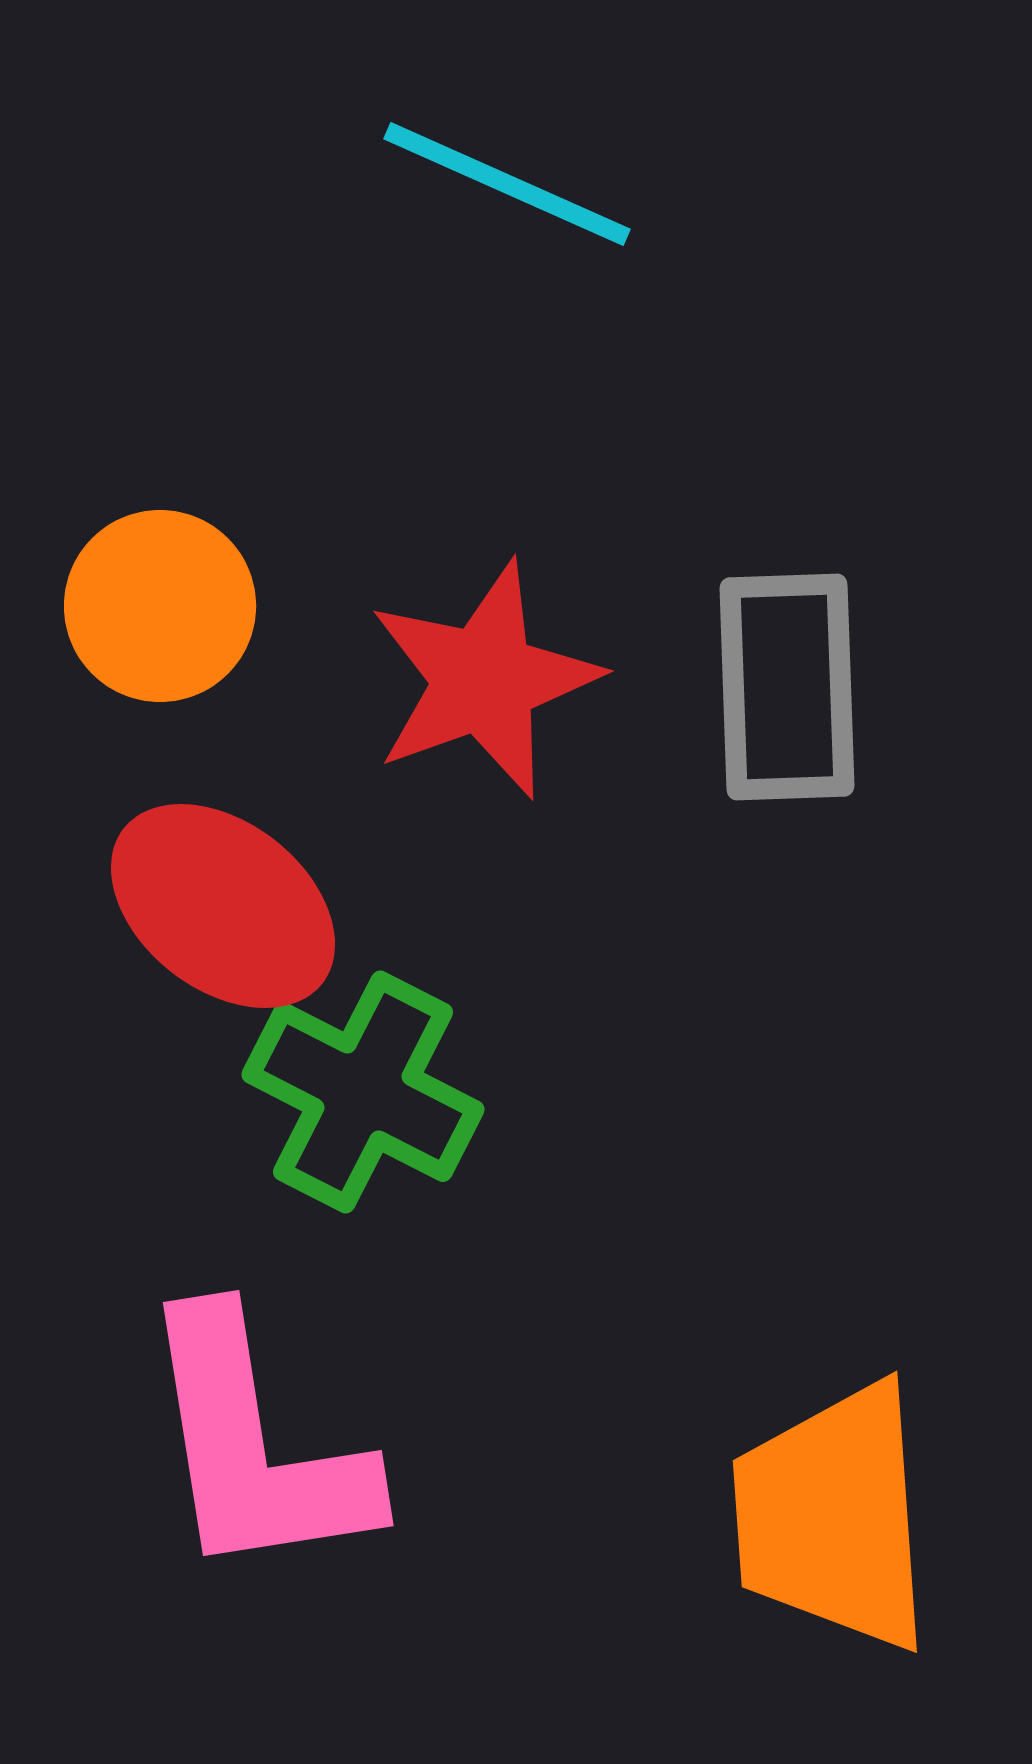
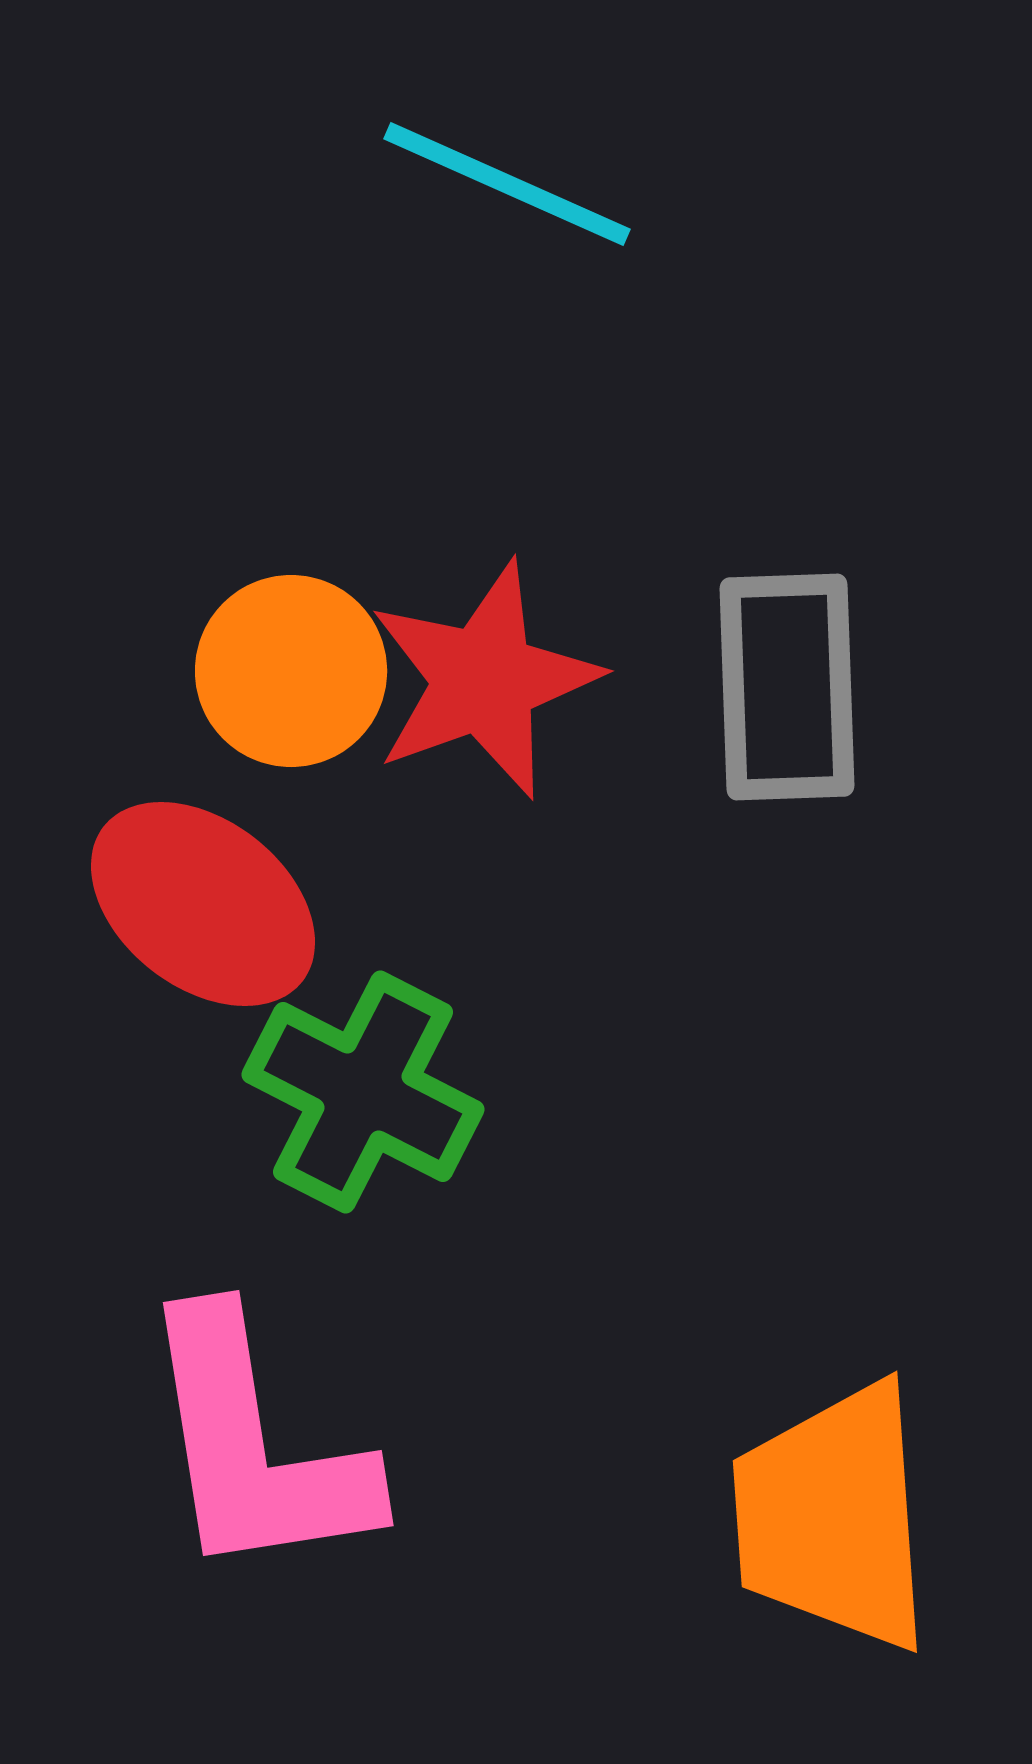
orange circle: moved 131 px right, 65 px down
red ellipse: moved 20 px left, 2 px up
